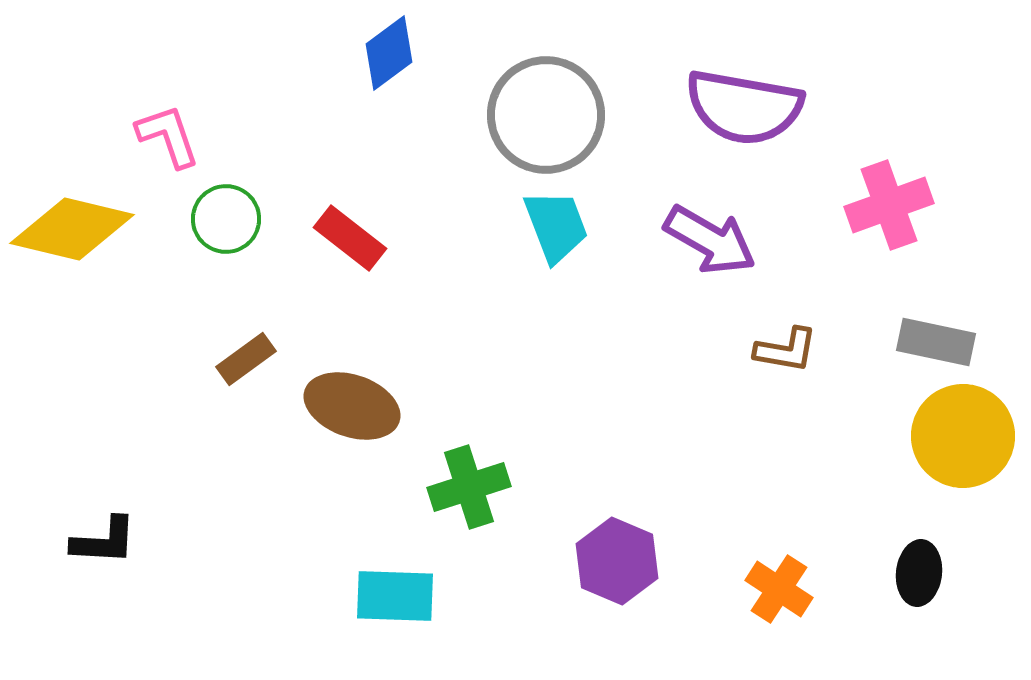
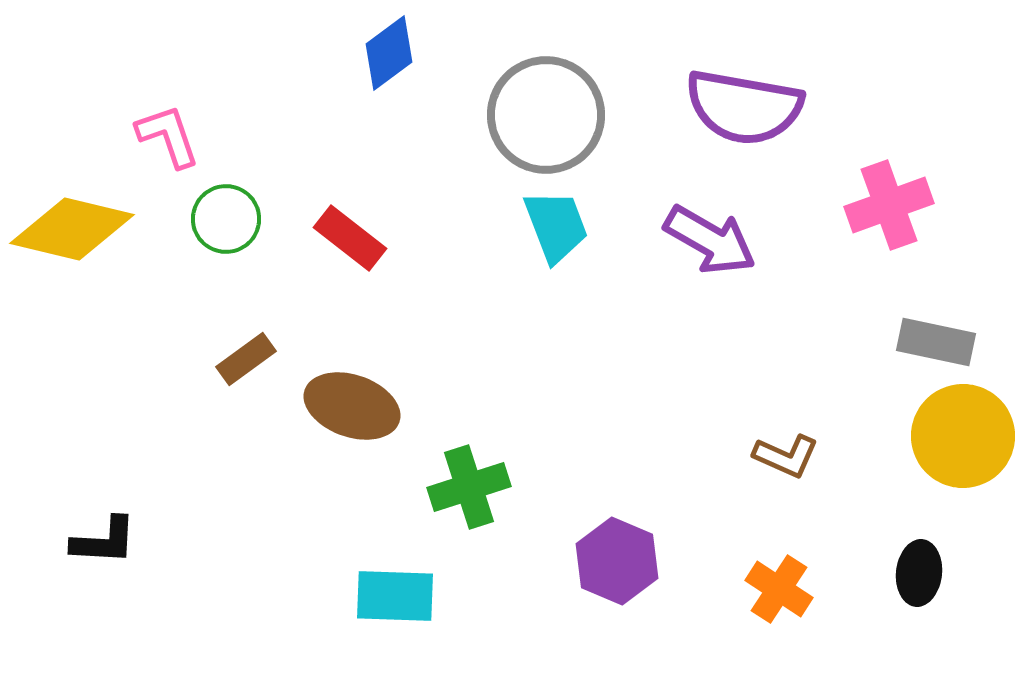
brown L-shape: moved 106 px down; rotated 14 degrees clockwise
